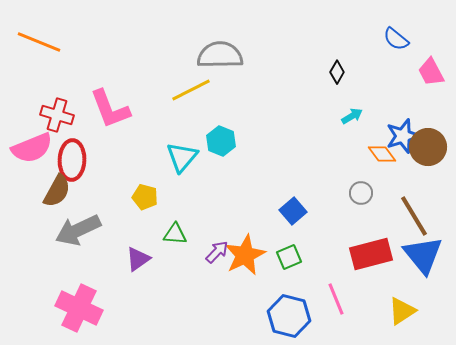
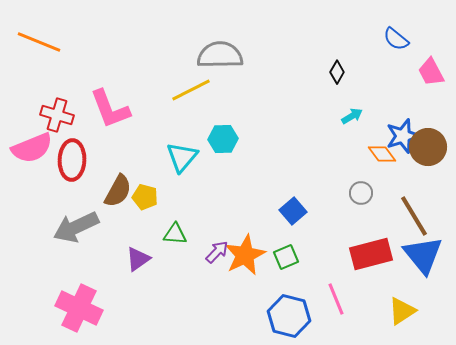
cyan hexagon: moved 2 px right, 2 px up; rotated 24 degrees counterclockwise
brown semicircle: moved 61 px right
gray arrow: moved 2 px left, 3 px up
green square: moved 3 px left
